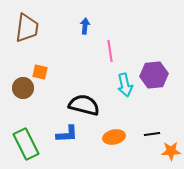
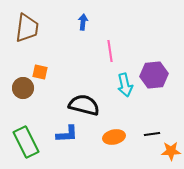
blue arrow: moved 2 px left, 4 px up
green rectangle: moved 2 px up
